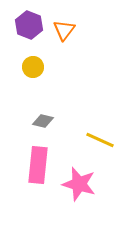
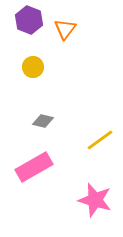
purple hexagon: moved 5 px up
orange triangle: moved 1 px right, 1 px up
yellow line: rotated 60 degrees counterclockwise
pink rectangle: moved 4 px left, 2 px down; rotated 54 degrees clockwise
pink star: moved 16 px right, 16 px down
